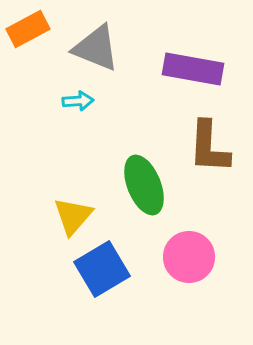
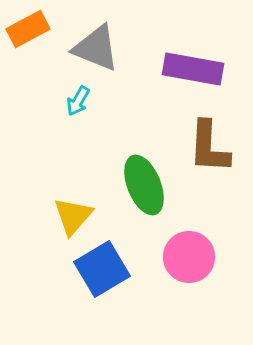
cyan arrow: rotated 124 degrees clockwise
